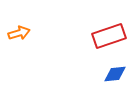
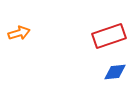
blue diamond: moved 2 px up
